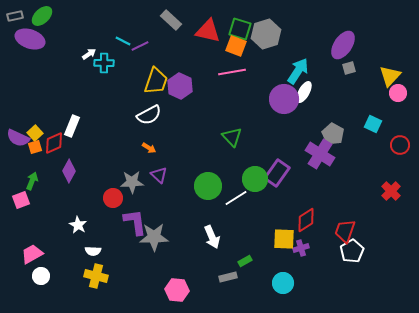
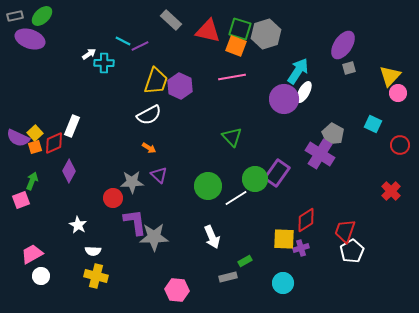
pink line at (232, 72): moved 5 px down
